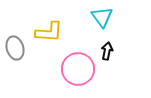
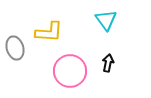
cyan triangle: moved 4 px right, 3 px down
black arrow: moved 1 px right, 12 px down
pink circle: moved 8 px left, 2 px down
